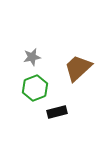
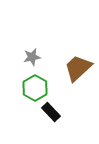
green hexagon: rotated 10 degrees counterclockwise
black rectangle: moved 6 px left; rotated 60 degrees clockwise
